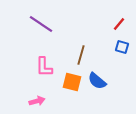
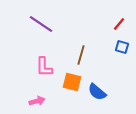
blue semicircle: moved 11 px down
